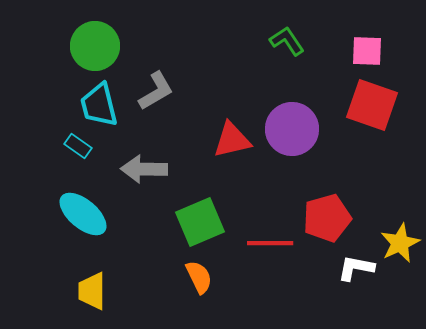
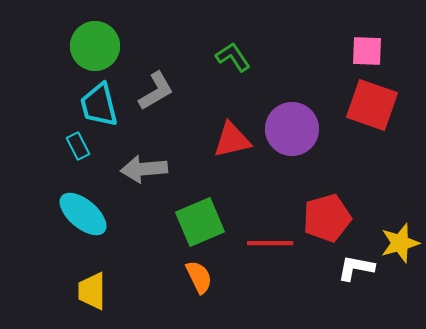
green L-shape: moved 54 px left, 16 px down
cyan rectangle: rotated 28 degrees clockwise
gray arrow: rotated 6 degrees counterclockwise
yellow star: rotated 9 degrees clockwise
